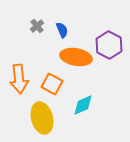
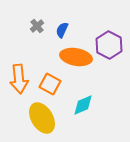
blue semicircle: rotated 133 degrees counterclockwise
orange square: moved 2 px left
yellow ellipse: rotated 16 degrees counterclockwise
